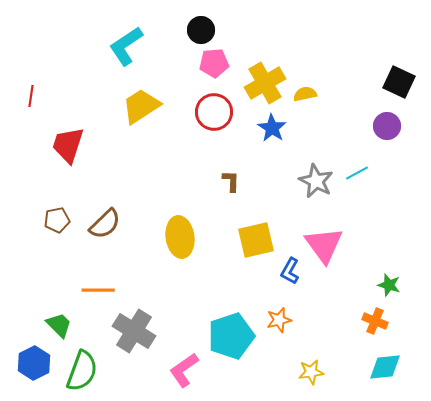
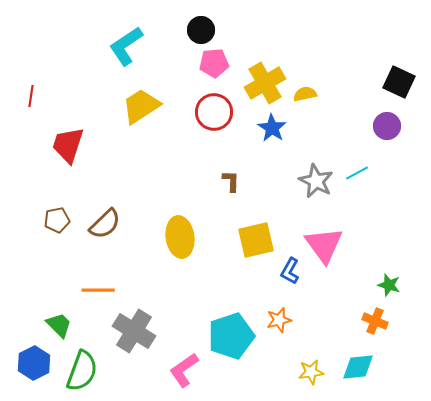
cyan diamond: moved 27 px left
